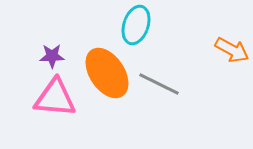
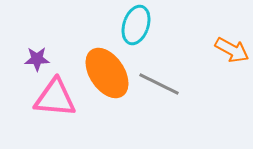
purple star: moved 15 px left, 3 px down
